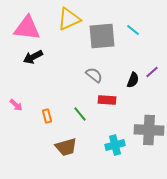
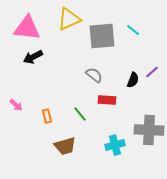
brown trapezoid: moved 1 px left, 1 px up
